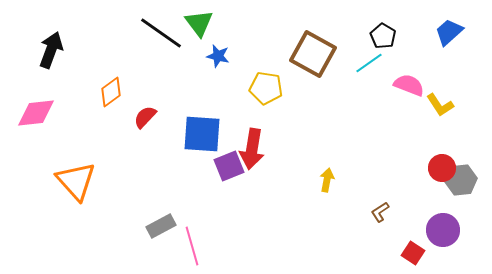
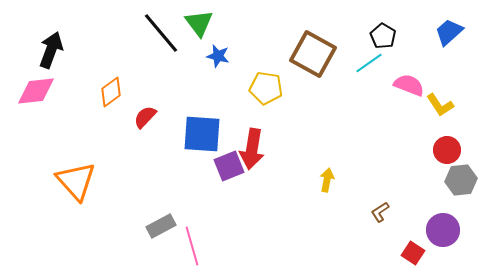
black line: rotated 15 degrees clockwise
pink diamond: moved 22 px up
red circle: moved 5 px right, 18 px up
